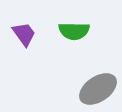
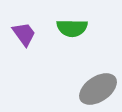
green semicircle: moved 2 px left, 3 px up
